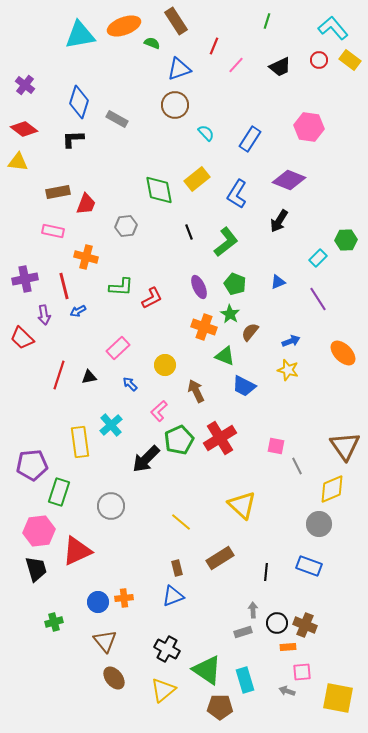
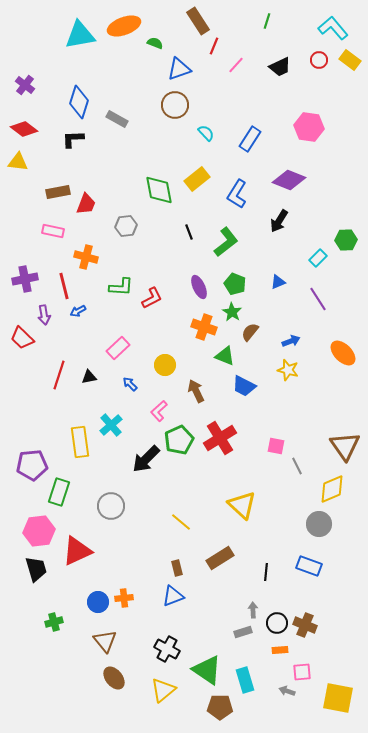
brown rectangle at (176, 21): moved 22 px right
green semicircle at (152, 43): moved 3 px right
green star at (230, 314): moved 2 px right, 2 px up
orange rectangle at (288, 647): moved 8 px left, 3 px down
